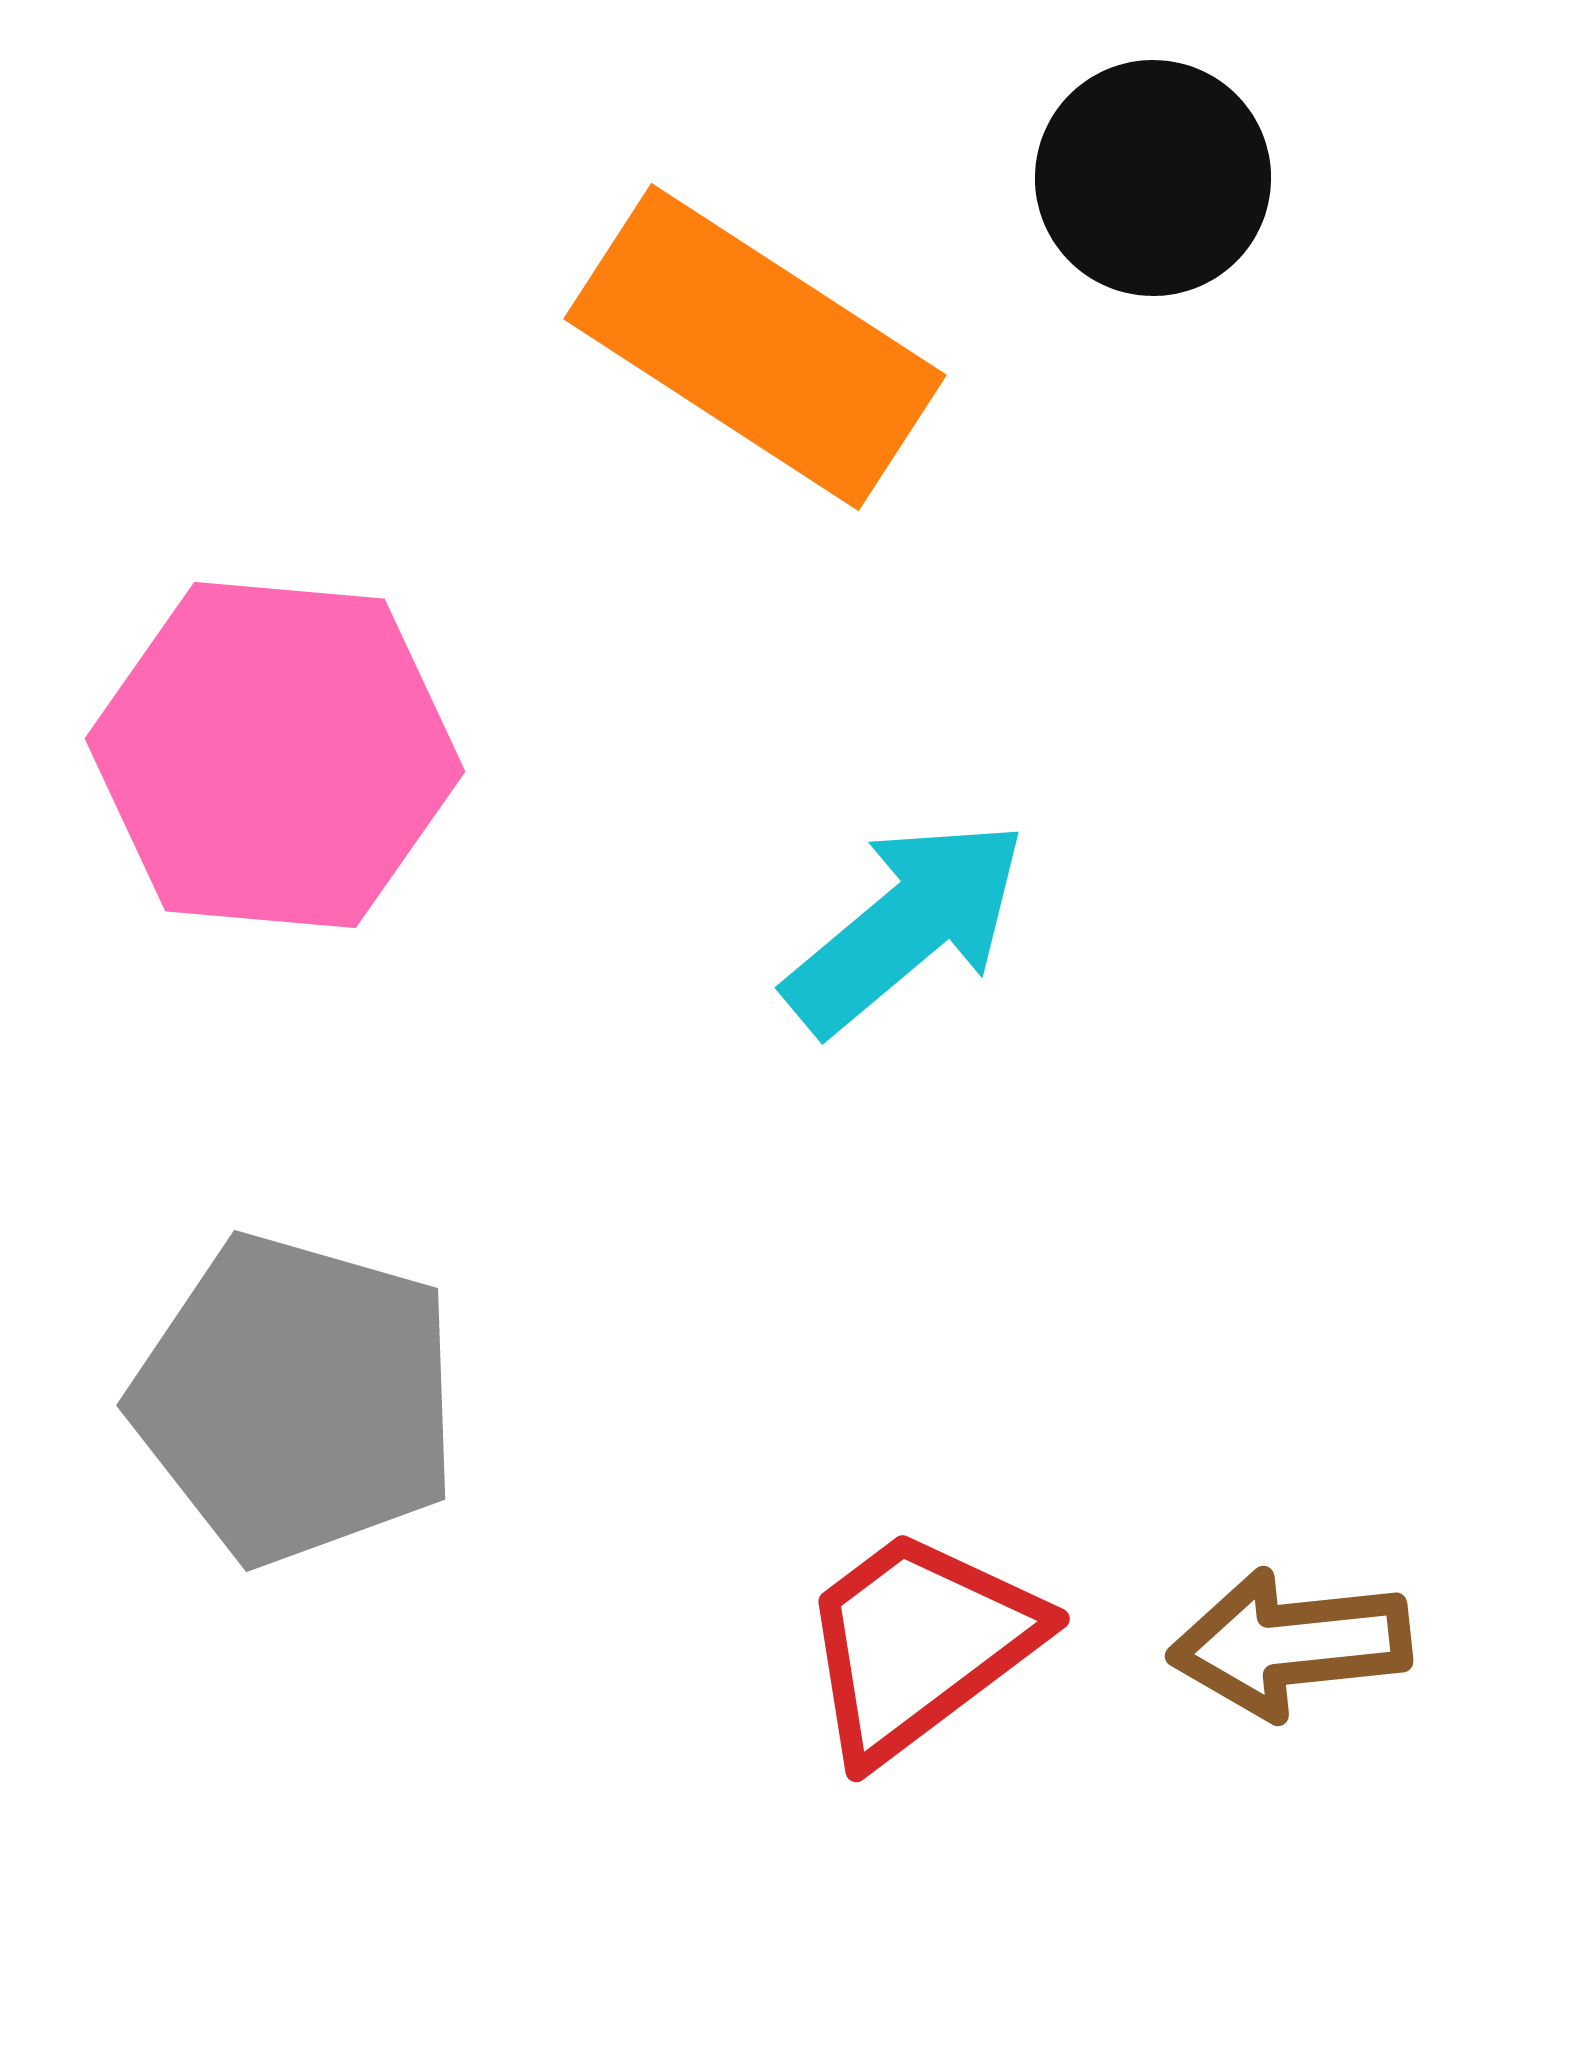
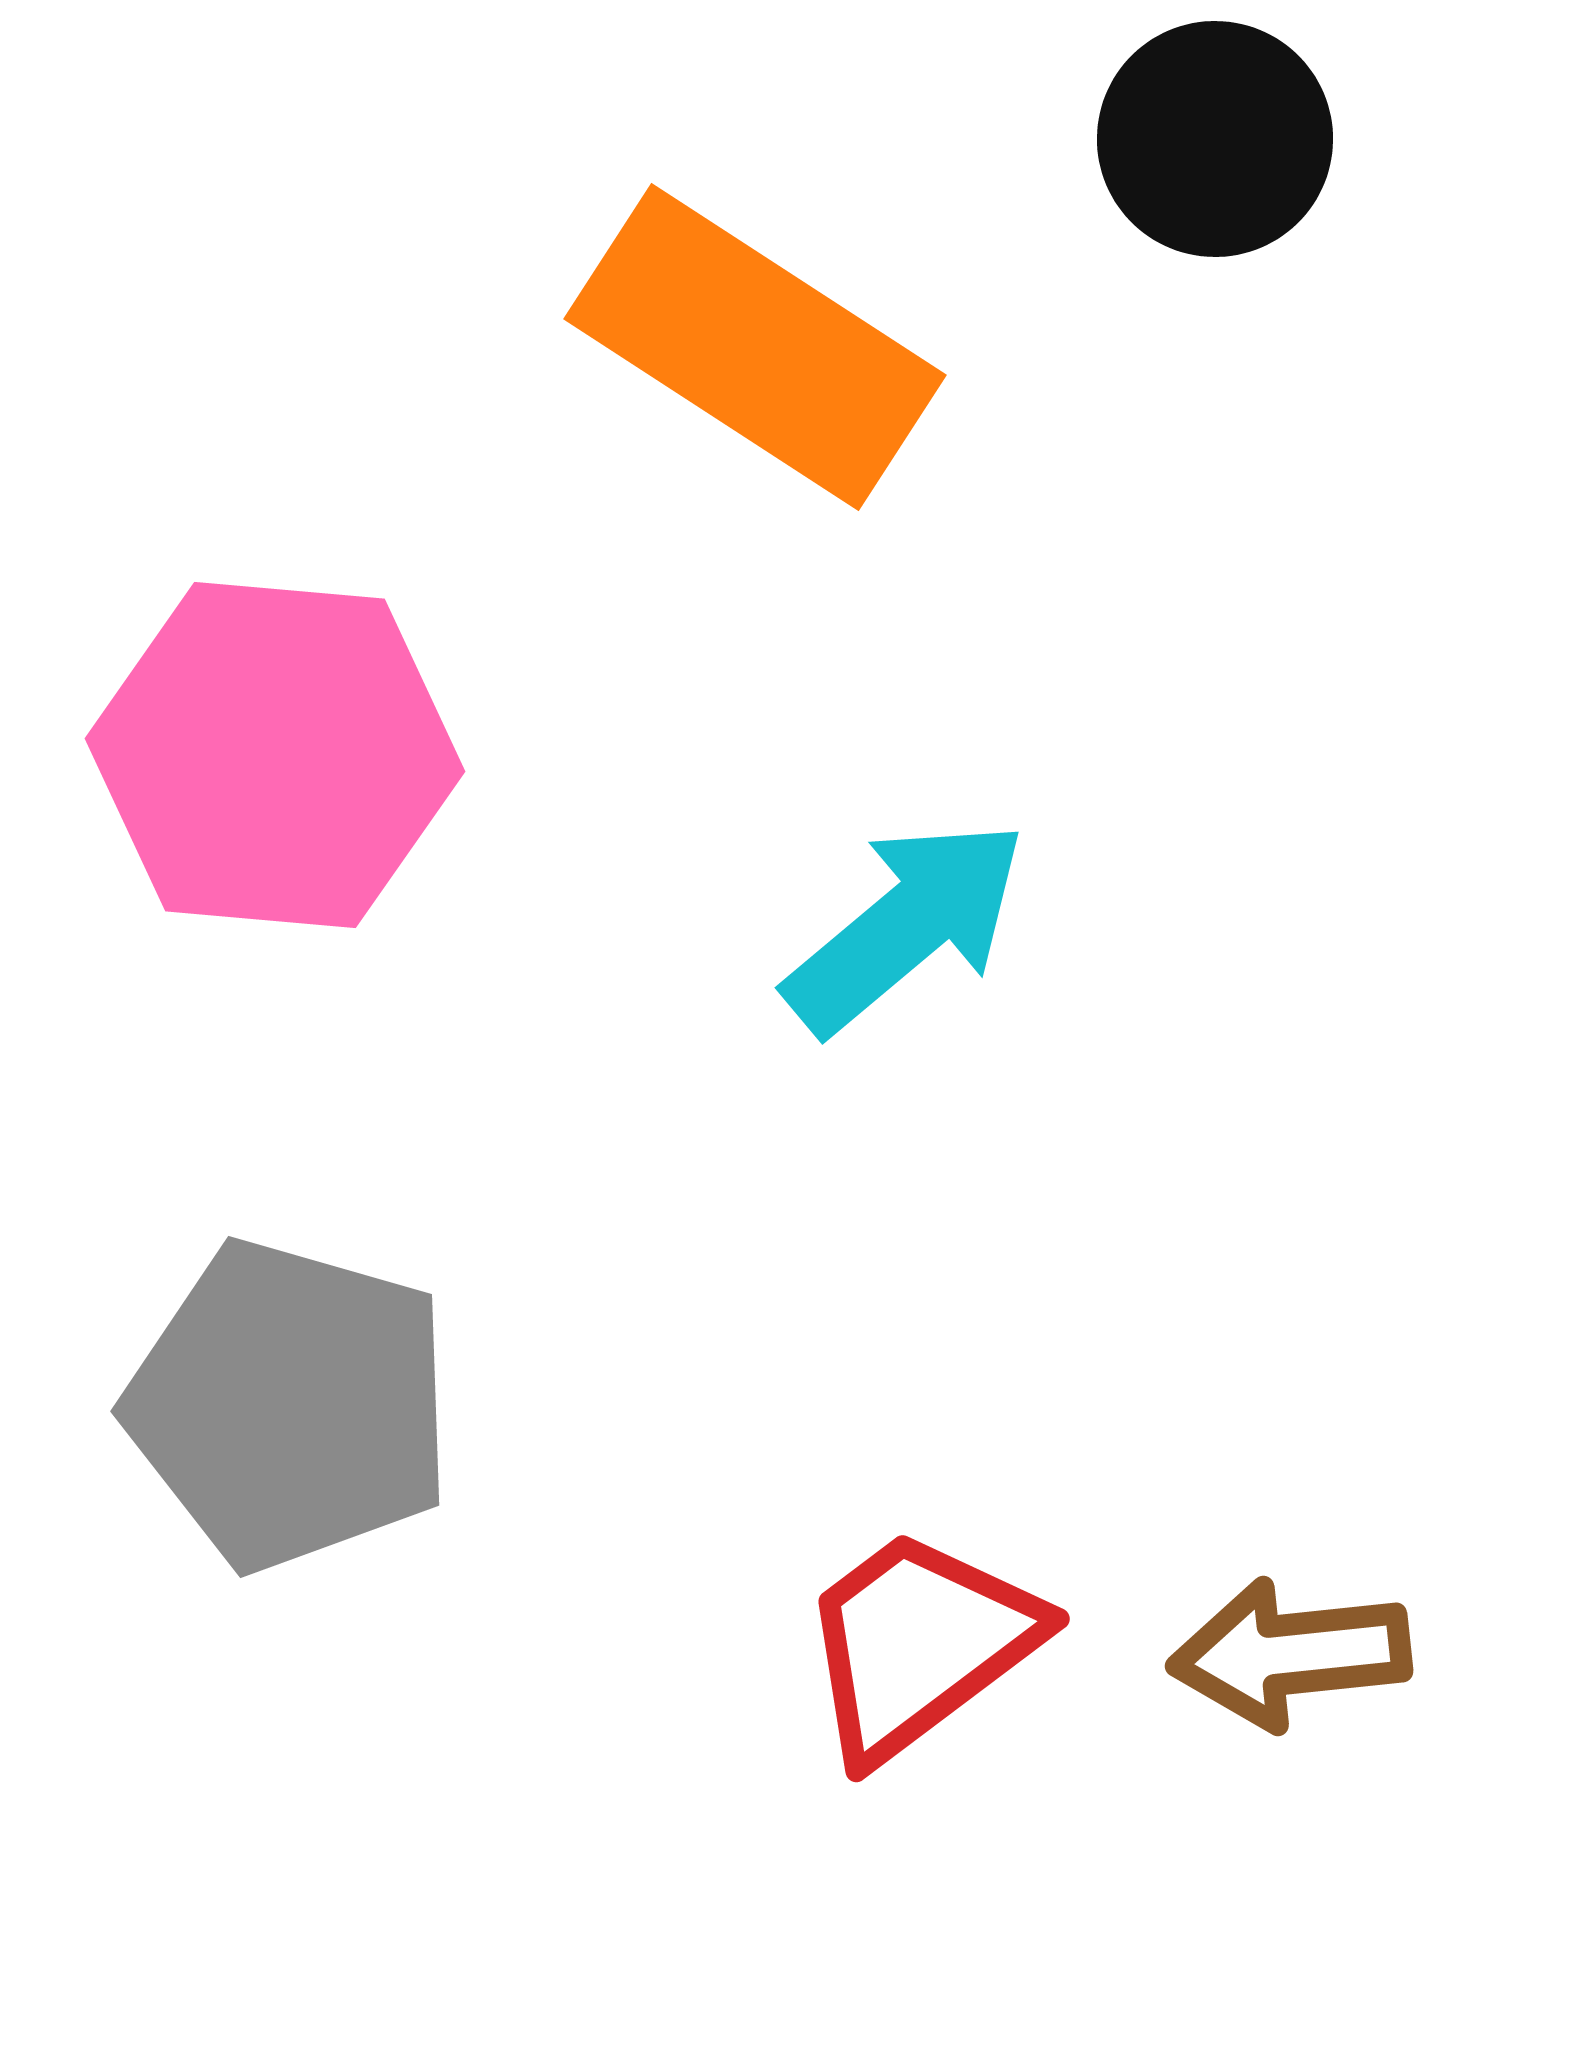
black circle: moved 62 px right, 39 px up
gray pentagon: moved 6 px left, 6 px down
brown arrow: moved 10 px down
